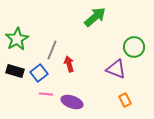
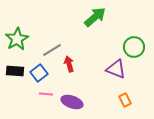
gray line: rotated 36 degrees clockwise
black rectangle: rotated 12 degrees counterclockwise
